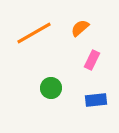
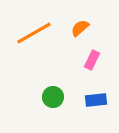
green circle: moved 2 px right, 9 px down
